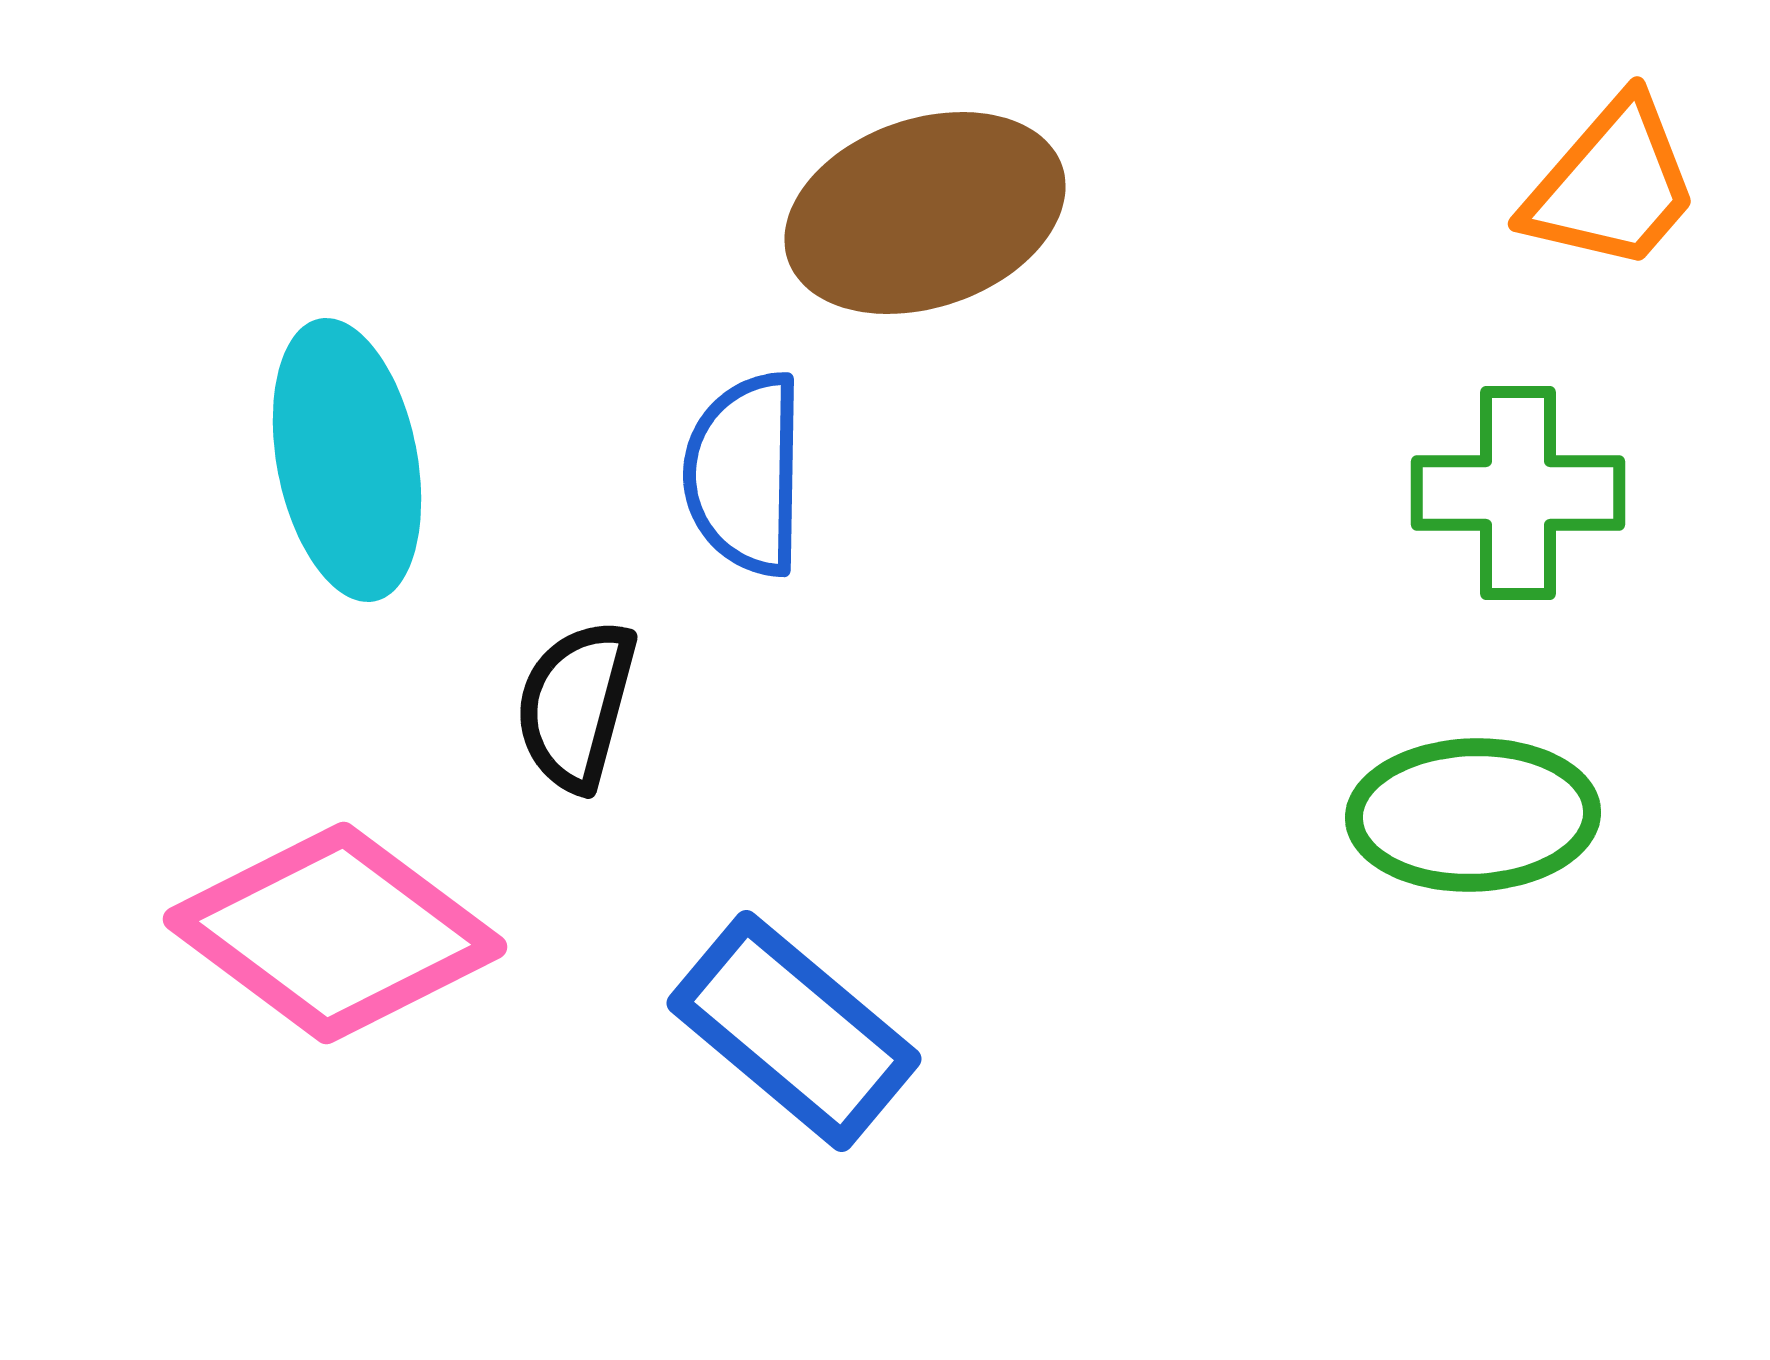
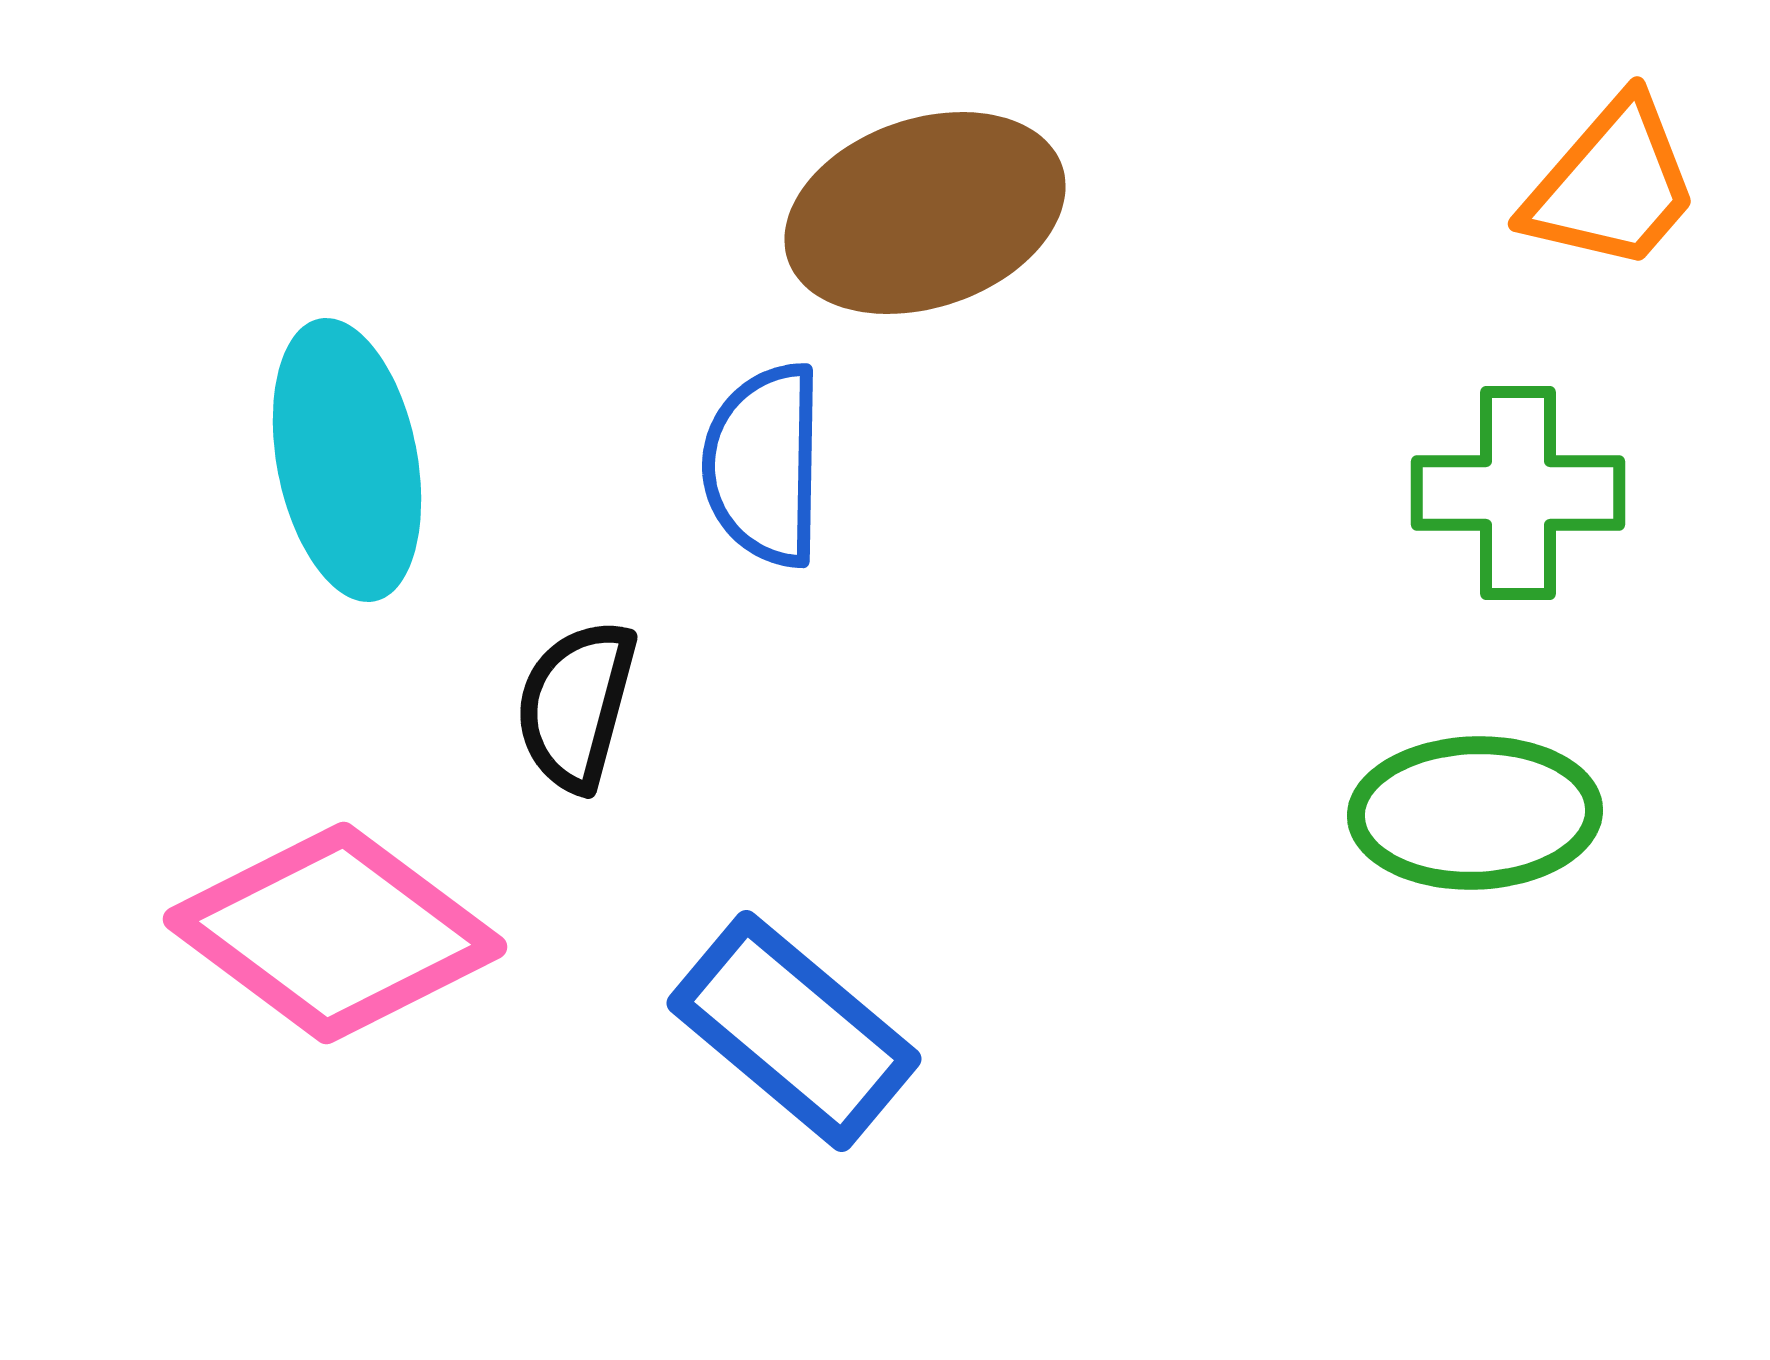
blue semicircle: moved 19 px right, 9 px up
green ellipse: moved 2 px right, 2 px up
